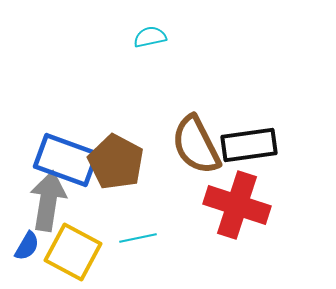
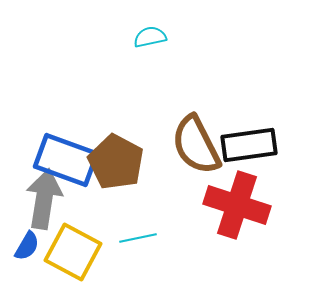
gray arrow: moved 4 px left, 2 px up
